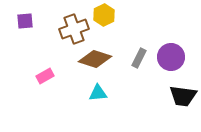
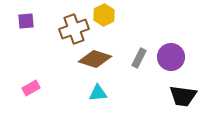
purple square: moved 1 px right
pink rectangle: moved 14 px left, 12 px down
